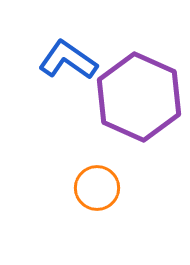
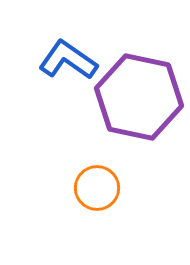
purple hexagon: rotated 12 degrees counterclockwise
